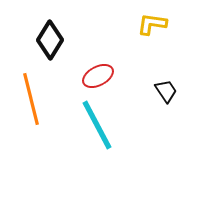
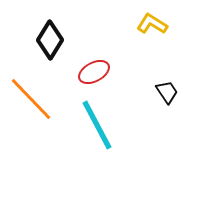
yellow L-shape: rotated 24 degrees clockwise
red ellipse: moved 4 px left, 4 px up
black trapezoid: moved 1 px right, 1 px down
orange line: rotated 30 degrees counterclockwise
